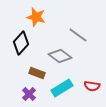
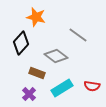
gray diamond: moved 4 px left
